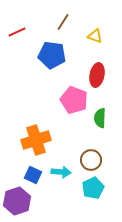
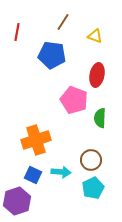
red line: rotated 54 degrees counterclockwise
